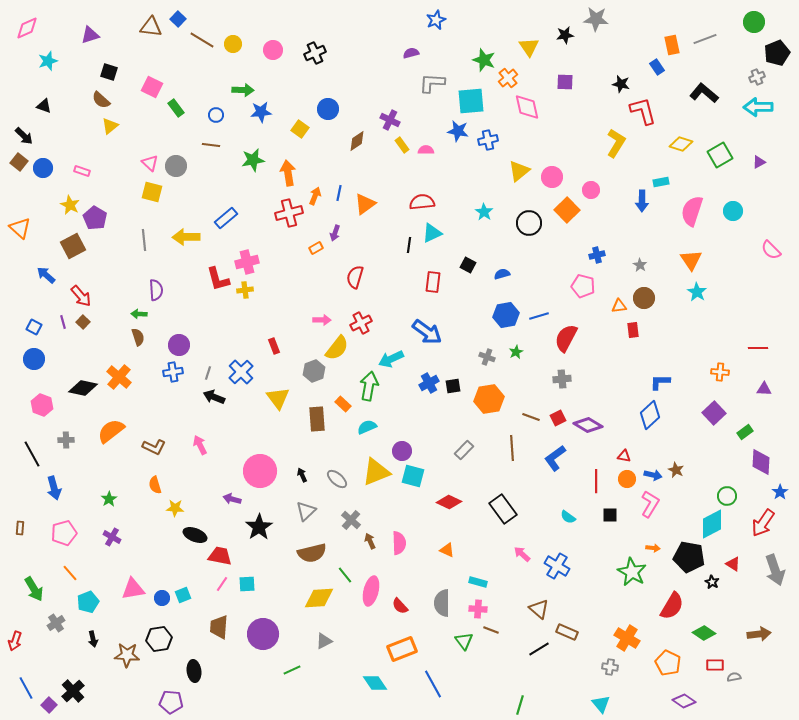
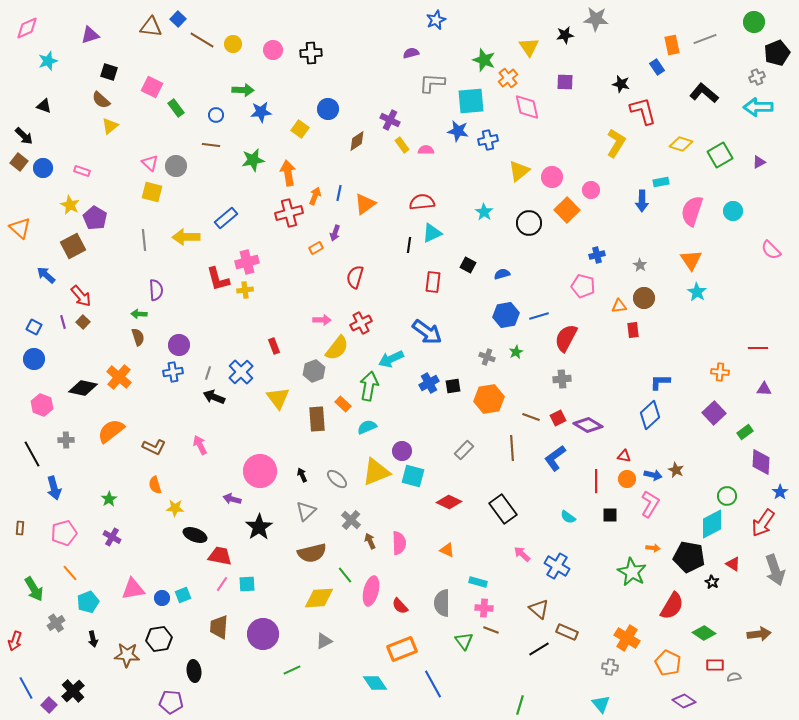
black cross at (315, 53): moved 4 px left; rotated 20 degrees clockwise
pink cross at (478, 609): moved 6 px right, 1 px up
